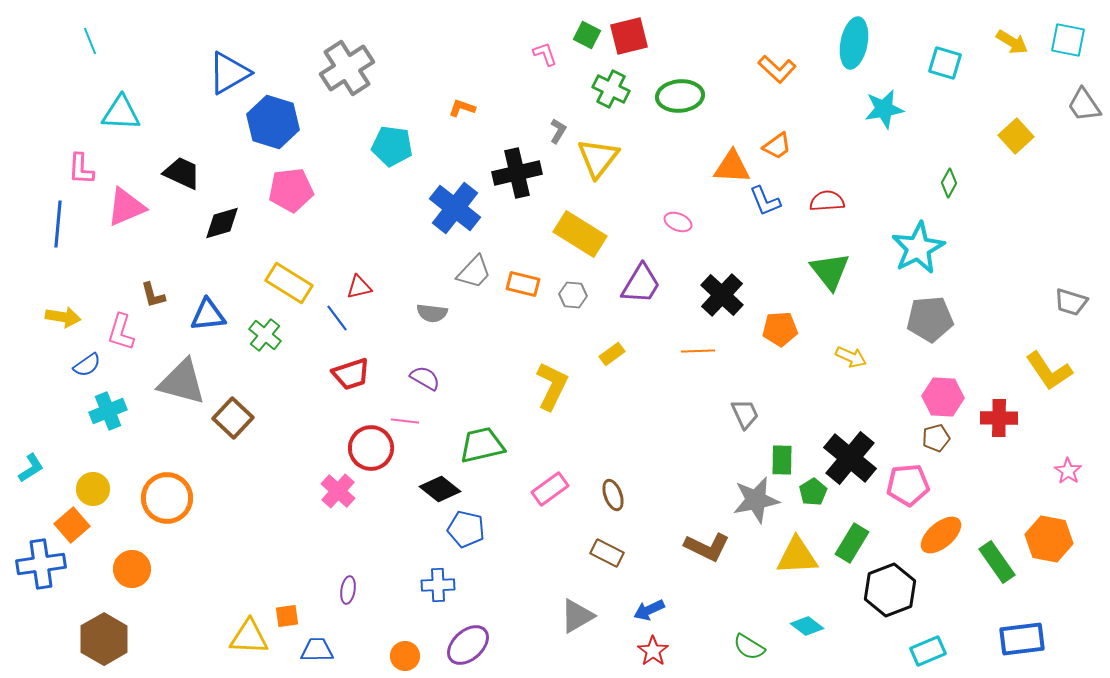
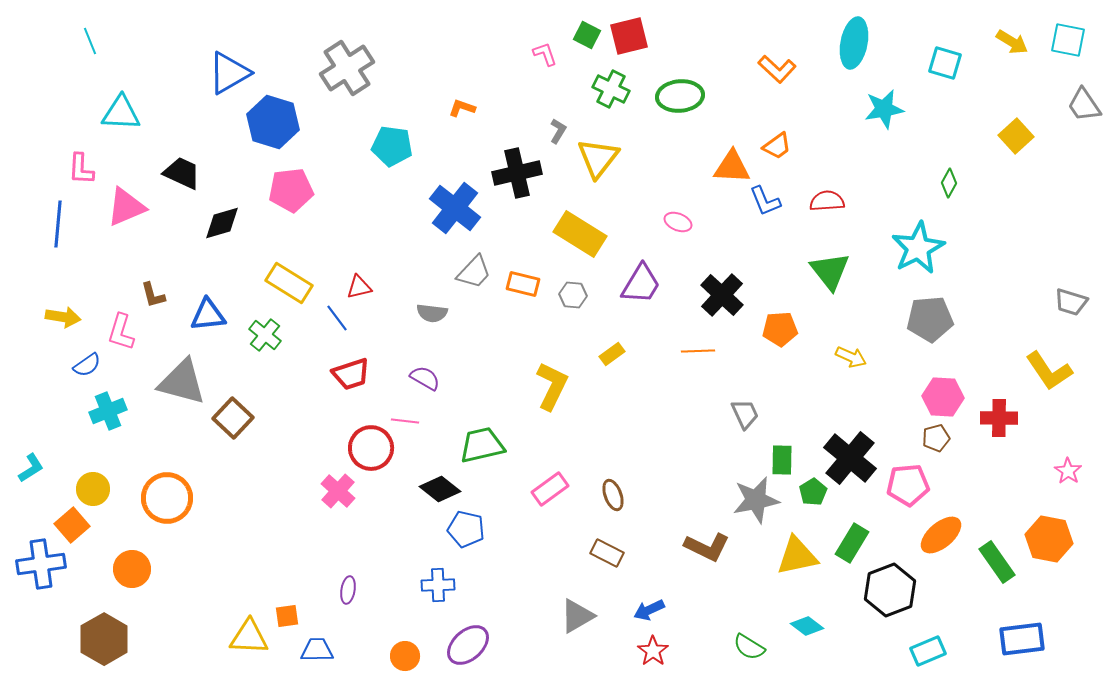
yellow triangle at (797, 556): rotated 9 degrees counterclockwise
